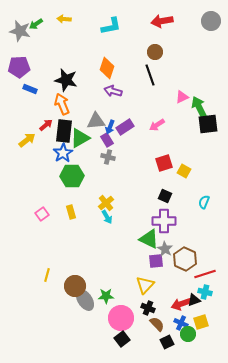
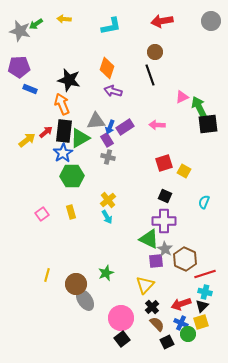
black star at (66, 80): moved 3 px right
red arrow at (46, 125): moved 7 px down
pink arrow at (157, 125): rotated 35 degrees clockwise
yellow cross at (106, 203): moved 2 px right, 3 px up
brown circle at (75, 286): moved 1 px right, 2 px up
green star at (106, 296): moved 23 px up; rotated 21 degrees counterclockwise
black triangle at (194, 300): moved 8 px right, 6 px down; rotated 24 degrees counterclockwise
black cross at (148, 308): moved 4 px right, 1 px up; rotated 24 degrees clockwise
